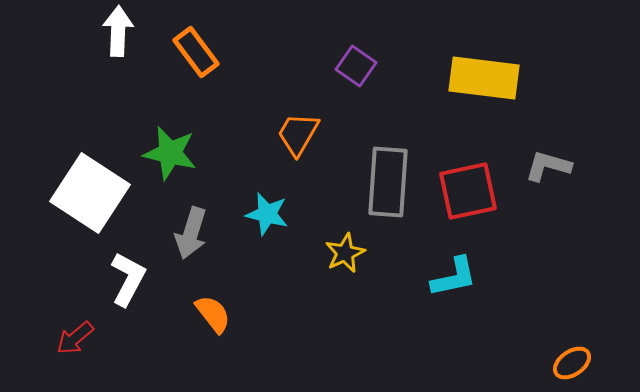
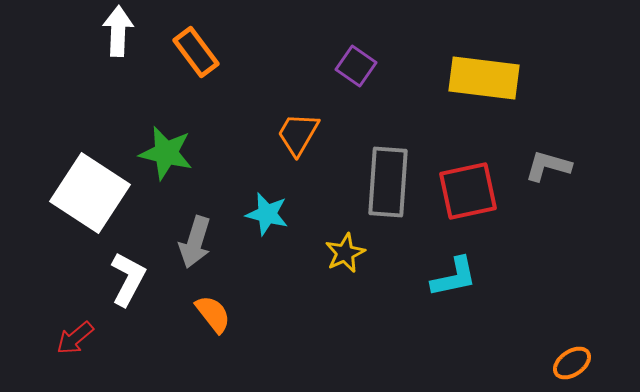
green star: moved 4 px left
gray arrow: moved 4 px right, 9 px down
